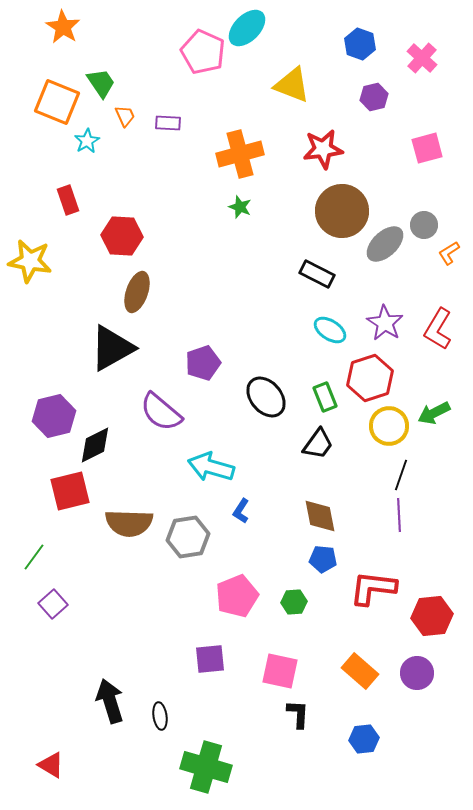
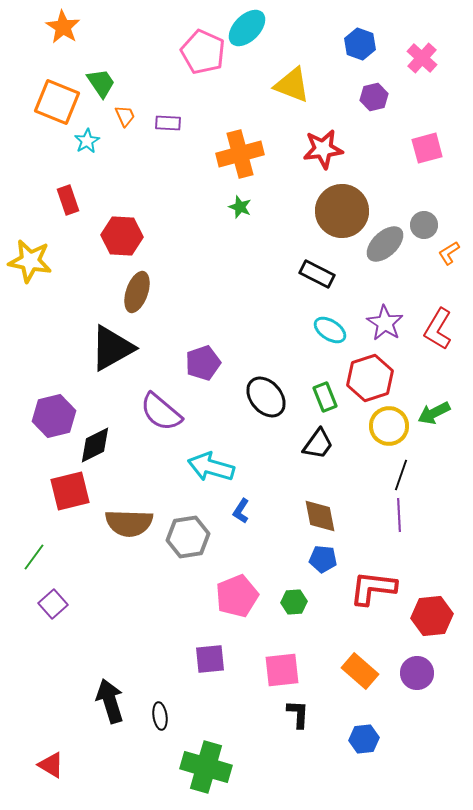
pink square at (280, 671): moved 2 px right, 1 px up; rotated 18 degrees counterclockwise
